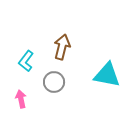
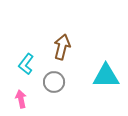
cyan L-shape: moved 3 px down
cyan triangle: moved 1 px left, 1 px down; rotated 12 degrees counterclockwise
